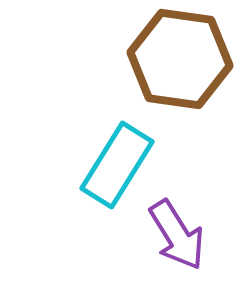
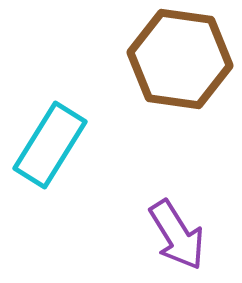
cyan rectangle: moved 67 px left, 20 px up
